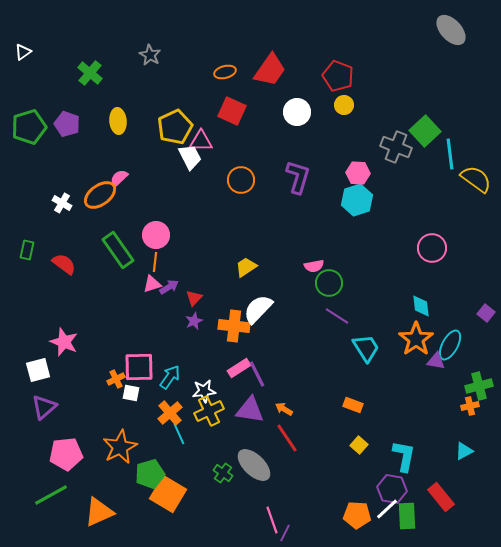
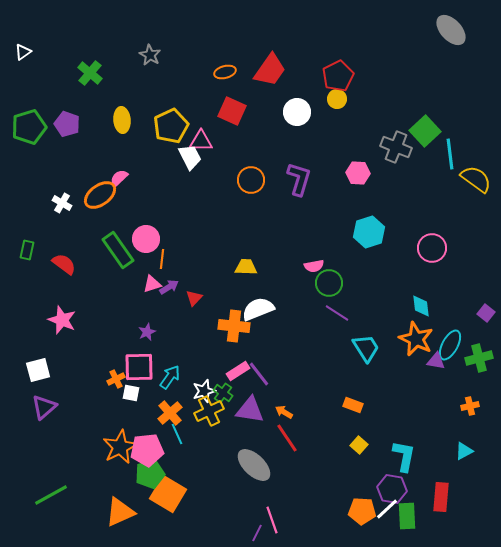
red pentagon at (338, 76): rotated 24 degrees clockwise
yellow circle at (344, 105): moved 7 px left, 6 px up
yellow ellipse at (118, 121): moved 4 px right, 1 px up
yellow pentagon at (175, 127): moved 4 px left, 1 px up
purple L-shape at (298, 177): moved 1 px right, 2 px down
orange circle at (241, 180): moved 10 px right
cyan hexagon at (357, 200): moved 12 px right, 32 px down
pink circle at (156, 235): moved 10 px left, 4 px down
orange line at (155, 262): moved 7 px right, 3 px up
yellow trapezoid at (246, 267): rotated 35 degrees clockwise
white semicircle at (258, 309): rotated 24 degrees clockwise
purple line at (337, 316): moved 3 px up
purple star at (194, 321): moved 47 px left, 11 px down
orange star at (416, 339): rotated 12 degrees counterclockwise
pink star at (64, 342): moved 2 px left, 22 px up
pink rectangle at (239, 368): moved 1 px left, 3 px down
purple line at (257, 374): moved 2 px right; rotated 12 degrees counterclockwise
green cross at (479, 386): moved 28 px up
white star at (204, 391): rotated 10 degrees counterclockwise
orange arrow at (284, 409): moved 3 px down
cyan line at (179, 434): moved 2 px left
pink pentagon at (66, 454): moved 81 px right, 4 px up
green cross at (223, 473): moved 80 px up
red rectangle at (441, 497): rotated 44 degrees clockwise
orange triangle at (99, 512): moved 21 px right
orange pentagon at (357, 515): moved 5 px right, 4 px up
purple line at (285, 533): moved 28 px left
